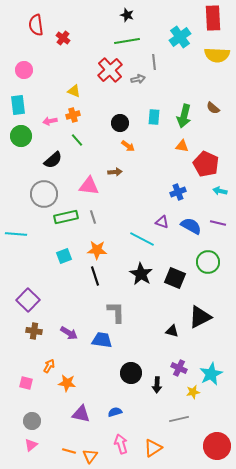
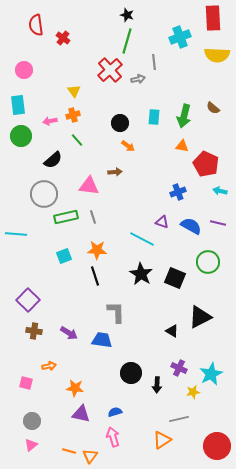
cyan cross at (180, 37): rotated 15 degrees clockwise
green line at (127, 41): rotated 65 degrees counterclockwise
yellow triangle at (74, 91): rotated 32 degrees clockwise
black triangle at (172, 331): rotated 16 degrees clockwise
orange arrow at (49, 366): rotated 48 degrees clockwise
orange star at (67, 383): moved 8 px right, 5 px down
pink arrow at (121, 444): moved 8 px left, 7 px up
orange triangle at (153, 448): moved 9 px right, 8 px up
